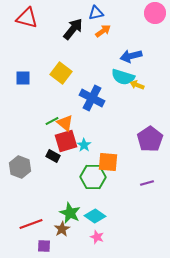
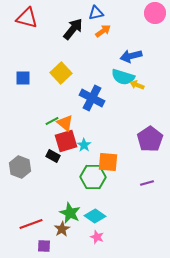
yellow square: rotated 10 degrees clockwise
